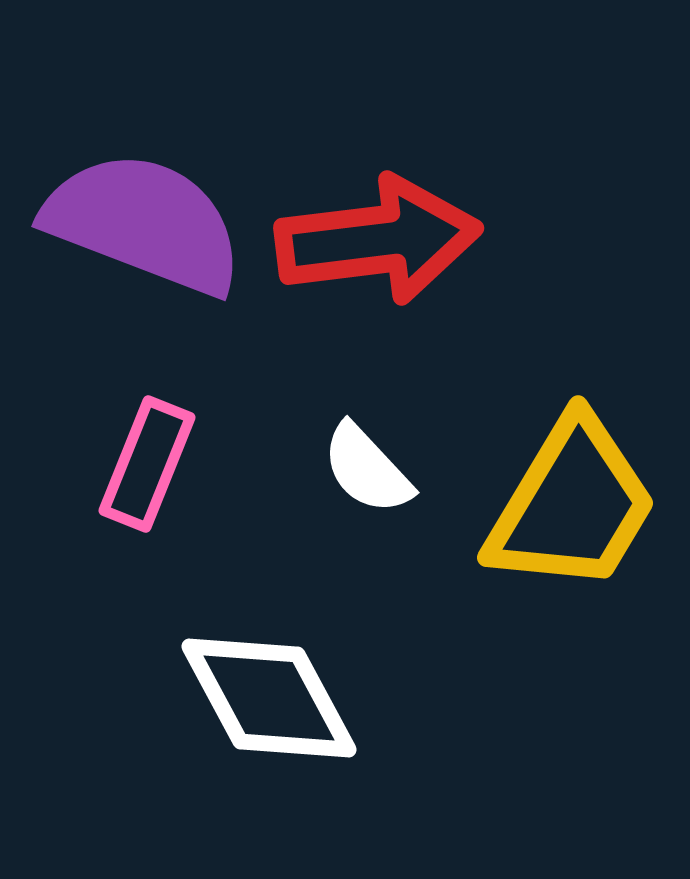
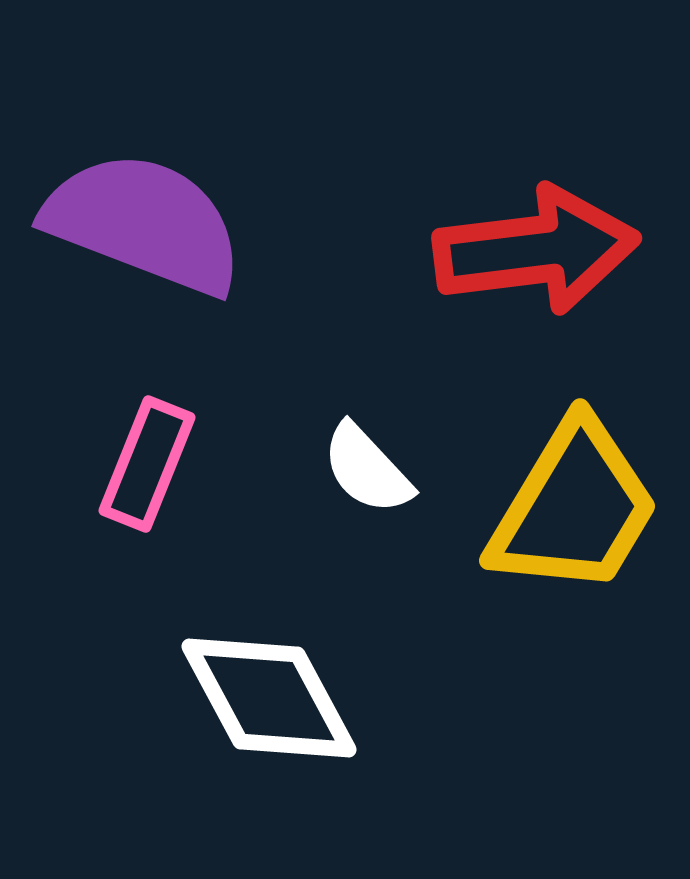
red arrow: moved 158 px right, 10 px down
yellow trapezoid: moved 2 px right, 3 px down
